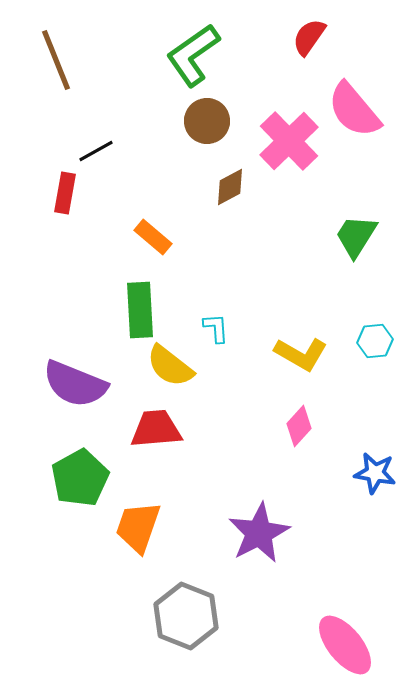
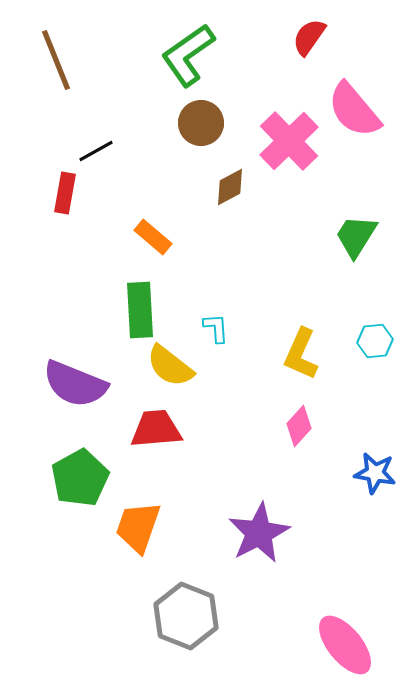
green L-shape: moved 5 px left
brown circle: moved 6 px left, 2 px down
yellow L-shape: rotated 84 degrees clockwise
